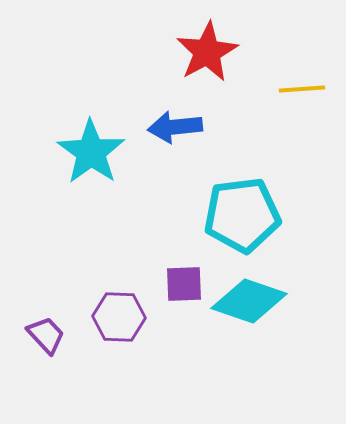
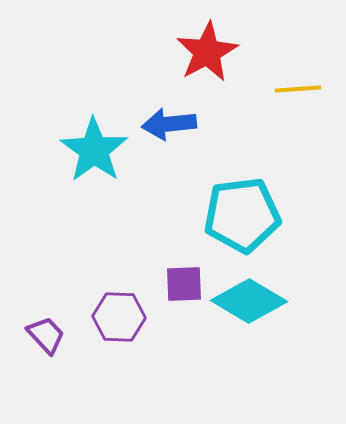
yellow line: moved 4 px left
blue arrow: moved 6 px left, 3 px up
cyan star: moved 3 px right, 2 px up
cyan diamond: rotated 12 degrees clockwise
